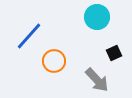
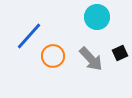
black square: moved 6 px right
orange circle: moved 1 px left, 5 px up
gray arrow: moved 6 px left, 21 px up
